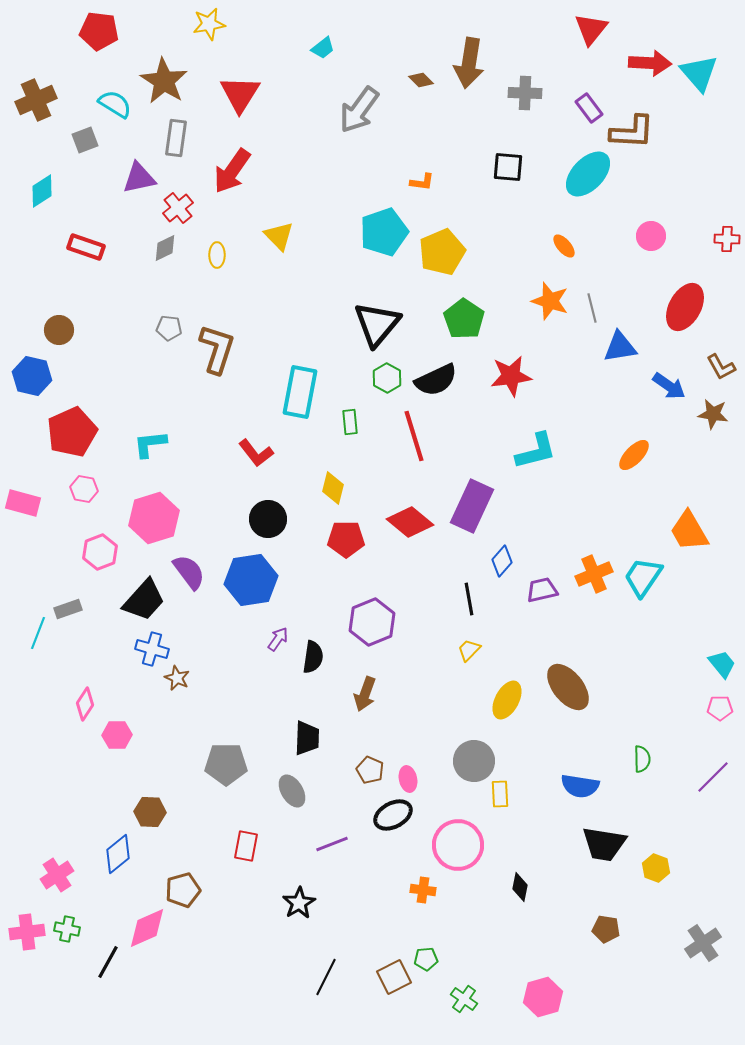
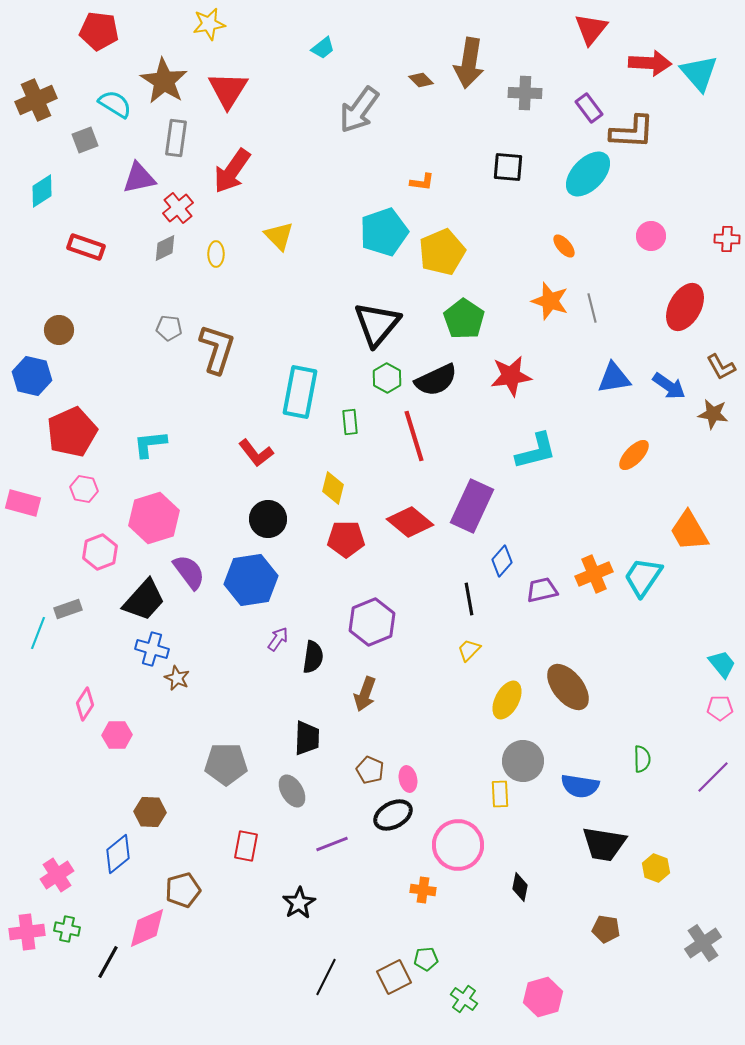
red triangle at (240, 94): moved 12 px left, 4 px up
yellow ellipse at (217, 255): moved 1 px left, 1 px up
blue triangle at (620, 347): moved 6 px left, 31 px down
gray circle at (474, 761): moved 49 px right
